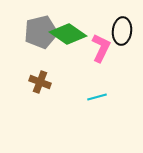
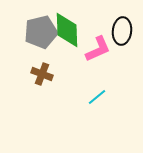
green diamond: moved 1 px left, 4 px up; rotated 54 degrees clockwise
pink L-shape: moved 3 px left, 1 px down; rotated 40 degrees clockwise
brown cross: moved 2 px right, 8 px up
cyan line: rotated 24 degrees counterclockwise
